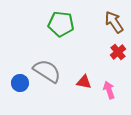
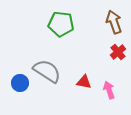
brown arrow: rotated 15 degrees clockwise
